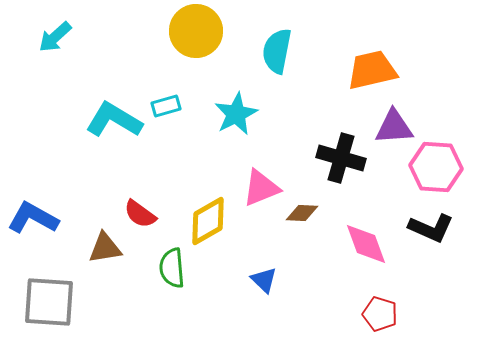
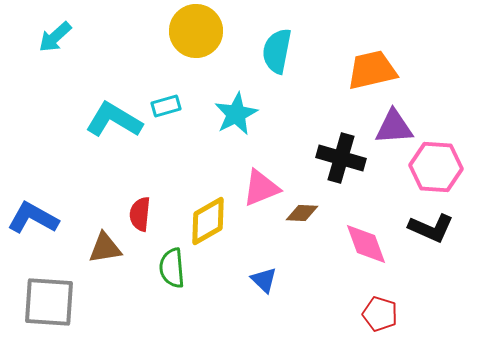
red semicircle: rotated 60 degrees clockwise
